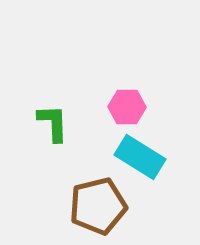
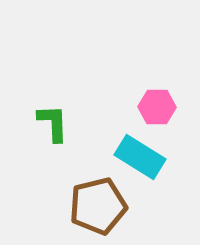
pink hexagon: moved 30 px right
